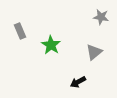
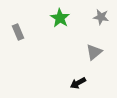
gray rectangle: moved 2 px left, 1 px down
green star: moved 9 px right, 27 px up
black arrow: moved 1 px down
